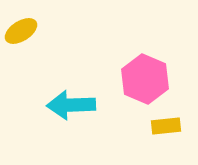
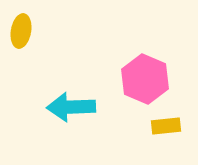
yellow ellipse: rotated 48 degrees counterclockwise
cyan arrow: moved 2 px down
